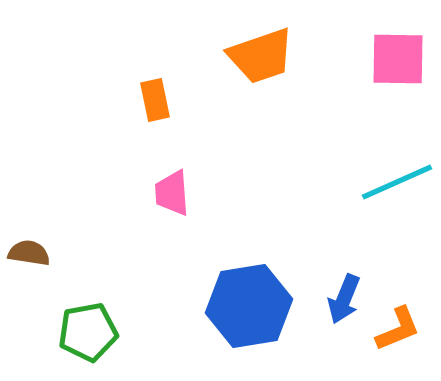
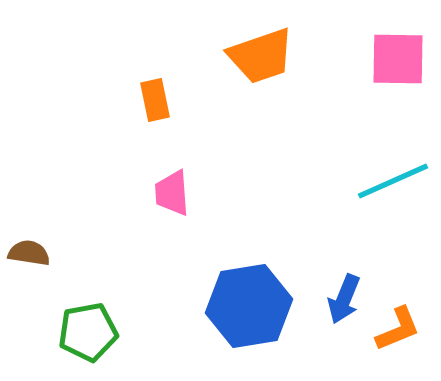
cyan line: moved 4 px left, 1 px up
